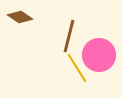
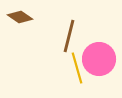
pink circle: moved 4 px down
yellow line: rotated 16 degrees clockwise
